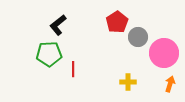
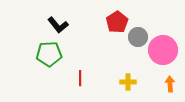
black L-shape: rotated 90 degrees counterclockwise
pink circle: moved 1 px left, 3 px up
red line: moved 7 px right, 9 px down
orange arrow: rotated 21 degrees counterclockwise
